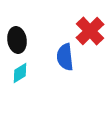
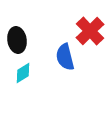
blue semicircle: rotated 8 degrees counterclockwise
cyan diamond: moved 3 px right
